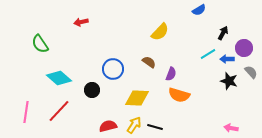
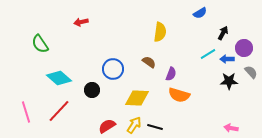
blue semicircle: moved 1 px right, 3 px down
yellow semicircle: rotated 36 degrees counterclockwise
black star: rotated 18 degrees counterclockwise
pink line: rotated 25 degrees counterclockwise
red semicircle: moved 1 px left; rotated 18 degrees counterclockwise
